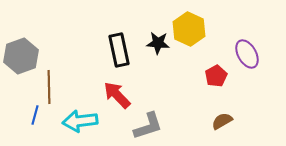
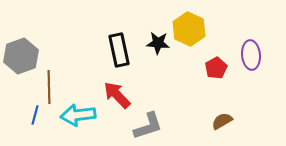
purple ellipse: moved 4 px right, 1 px down; rotated 24 degrees clockwise
red pentagon: moved 8 px up
cyan arrow: moved 2 px left, 6 px up
